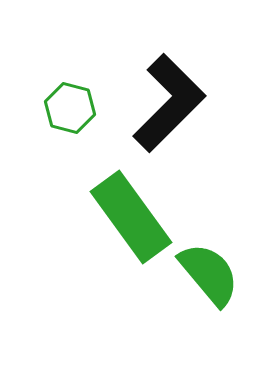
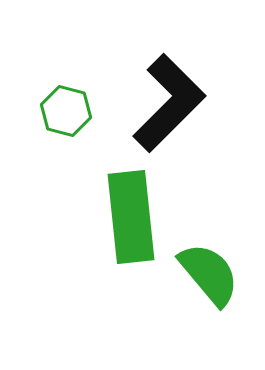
green hexagon: moved 4 px left, 3 px down
green rectangle: rotated 30 degrees clockwise
